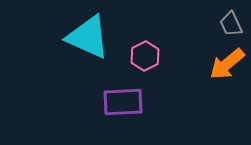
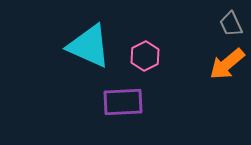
cyan triangle: moved 1 px right, 9 px down
